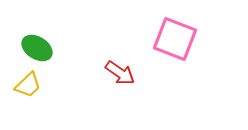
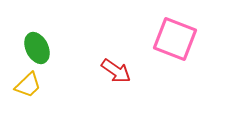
green ellipse: rotated 32 degrees clockwise
red arrow: moved 4 px left, 2 px up
